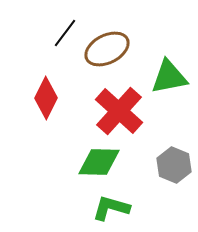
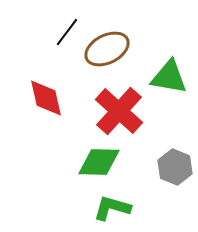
black line: moved 2 px right, 1 px up
green triangle: rotated 21 degrees clockwise
red diamond: rotated 39 degrees counterclockwise
gray hexagon: moved 1 px right, 2 px down
green L-shape: moved 1 px right
